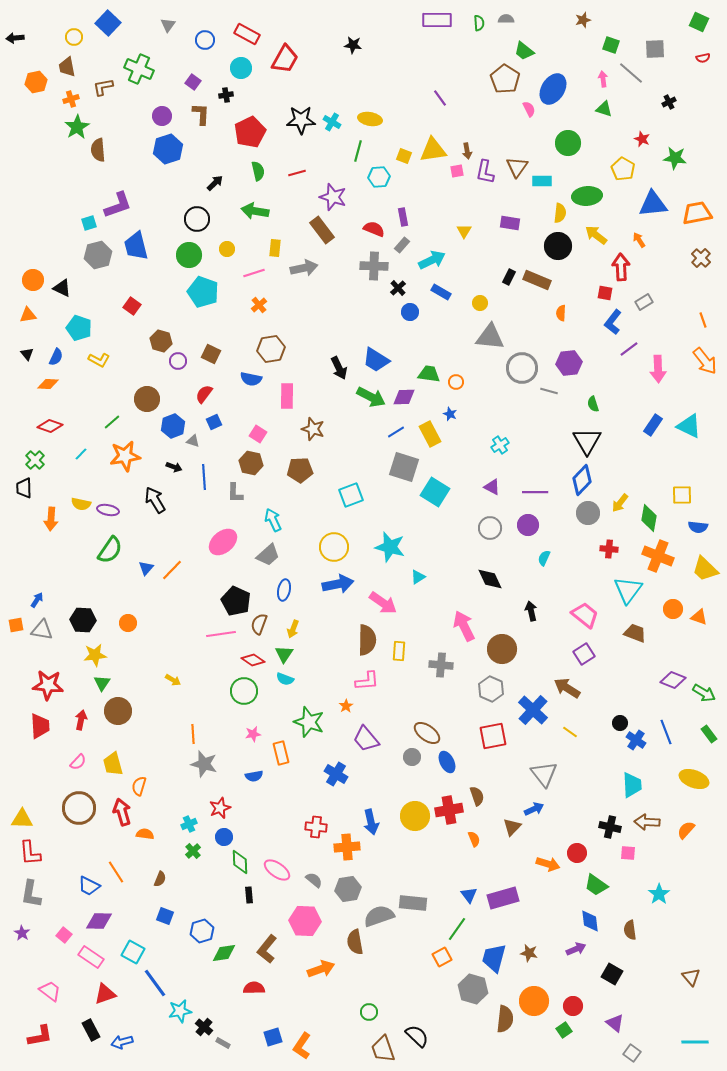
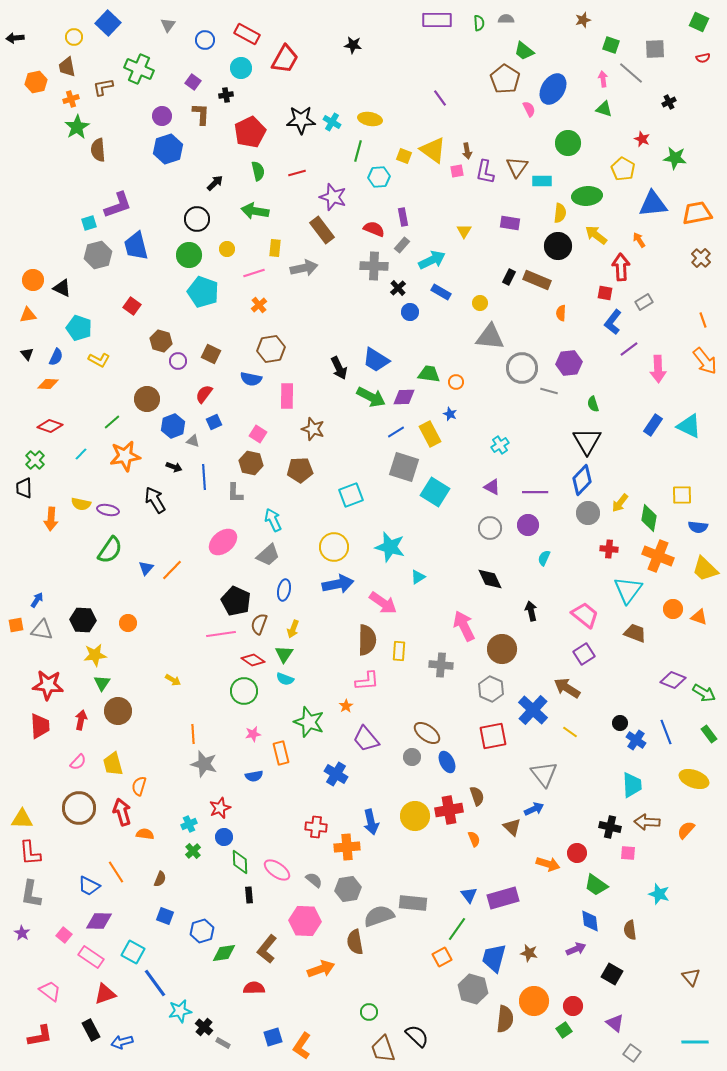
yellow triangle at (433, 150): rotated 44 degrees clockwise
brown triangle at (512, 827): rotated 30 degrees counterclockwise
cyan star at (659, 894): rotated 20 degrees counterclockwise
